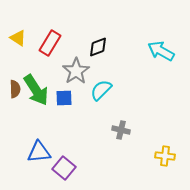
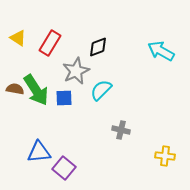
gray star: rotated 8 degrees clockwise
brown semicircle: rotated 78 degrees counterclockwise
